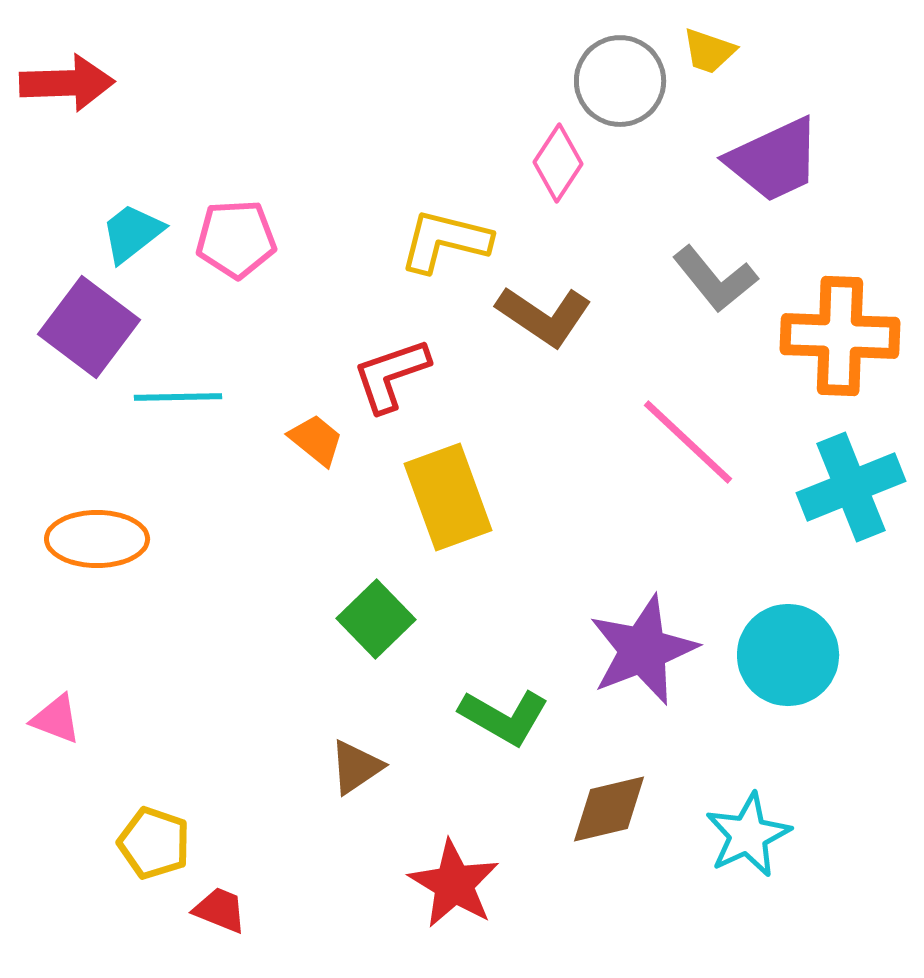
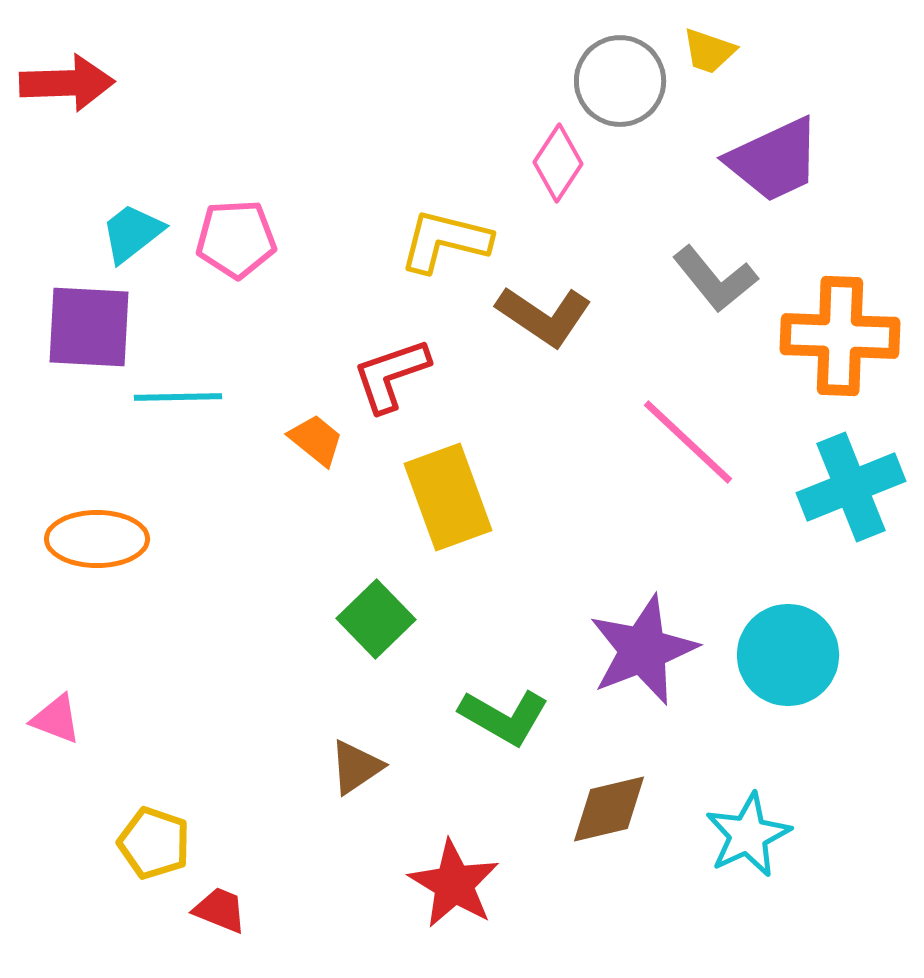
purple square: rotated 34 degrees counterclockwise
